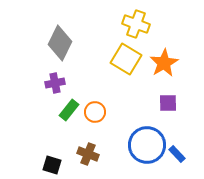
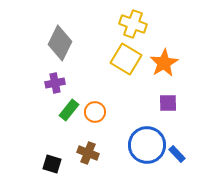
yellow cross: moved 3 px left
brown cross: moved 1 px up
black square: moved 1 px up
